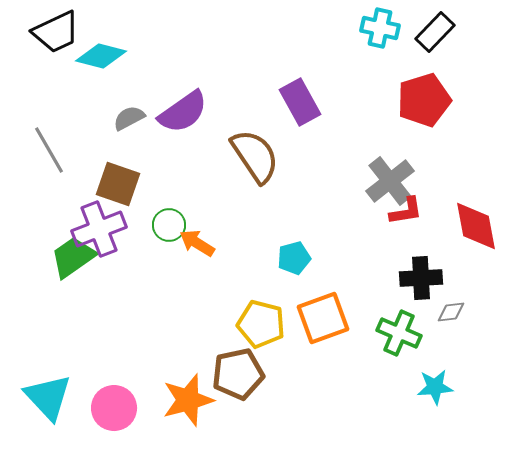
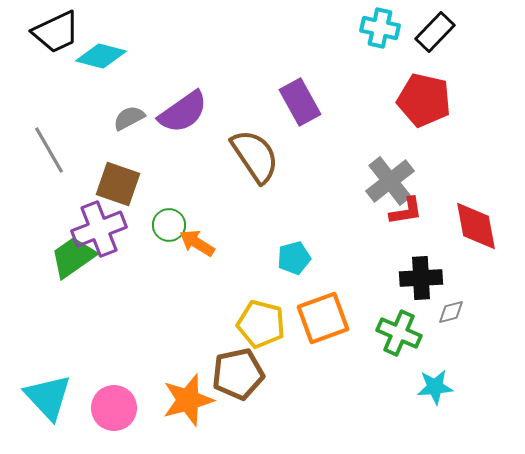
red pentagon: rotated 30 degrees clockwise
gray diamond: rotated 8 degrees counterclockwise
